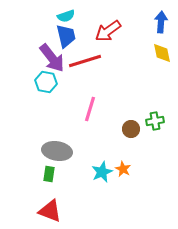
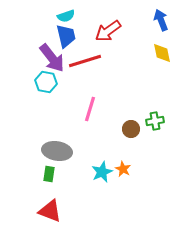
blue arrow: moved 2 px up; rotated 25 degrees counterclockwise
